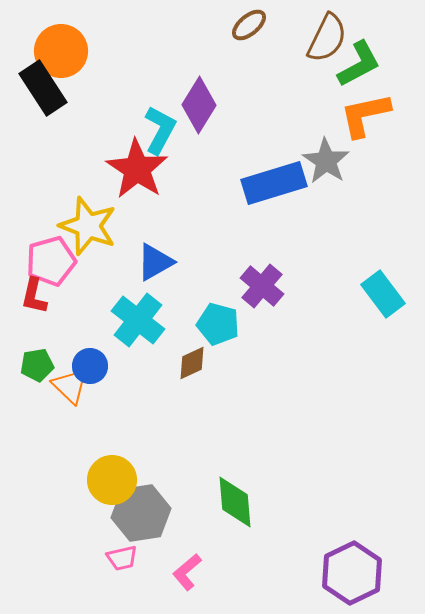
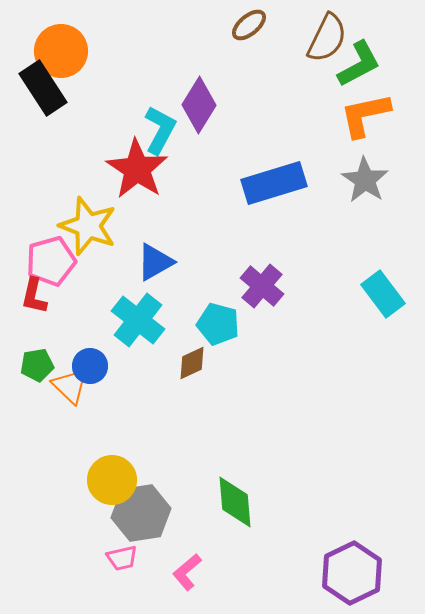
gray star: moved 39 px right, 19 px down
